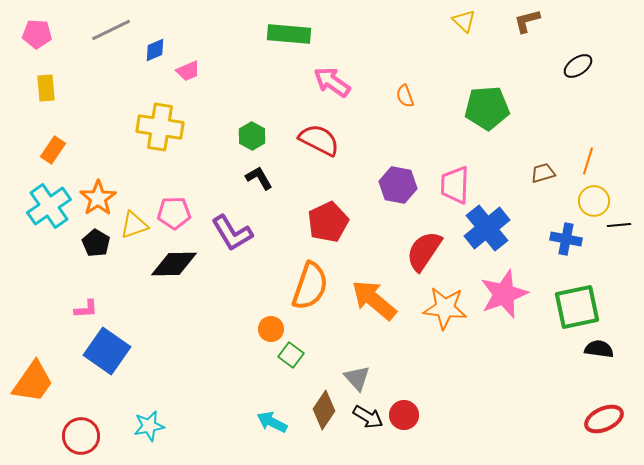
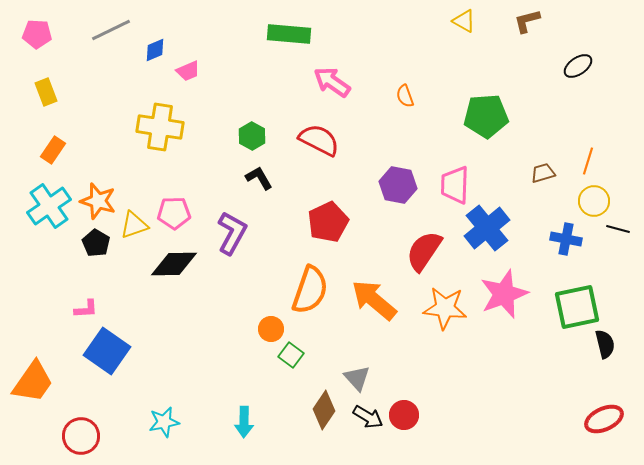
yellow triangle at (464, 21): rotated 15 degrees counterclockwise
yellow rectangle at (46, 88): moved 4 px down; rotated 16 degrees counterclockwise
green pentagon at (487, 108): moved 1 px left, 8 px down
orange star at (98, 198): moved 3 px down; rotated 21 degrees counterclockwise
black line at (619, 225): moved 1 px left, 4 px down; rotated 20 degrees clockwise
purple L-shape at (232, 233): rotated 120 degrees counterclockwise
orange semicircle at (310, 286): moved 4 px down
black semicircle at (599, 349): moved 6 px right, 5 px up; rotated 68 degrees clockwise
cyan arrow at (272, 422): moved 28 px left; rotated 116 degrees counterclockwise
cyan star at (149, 426): moved 15 px right, 4 px up
